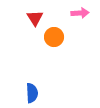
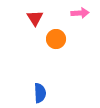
orange circle: moved 2 px right, 2 px down
blue semicircle: moved 8 px right
